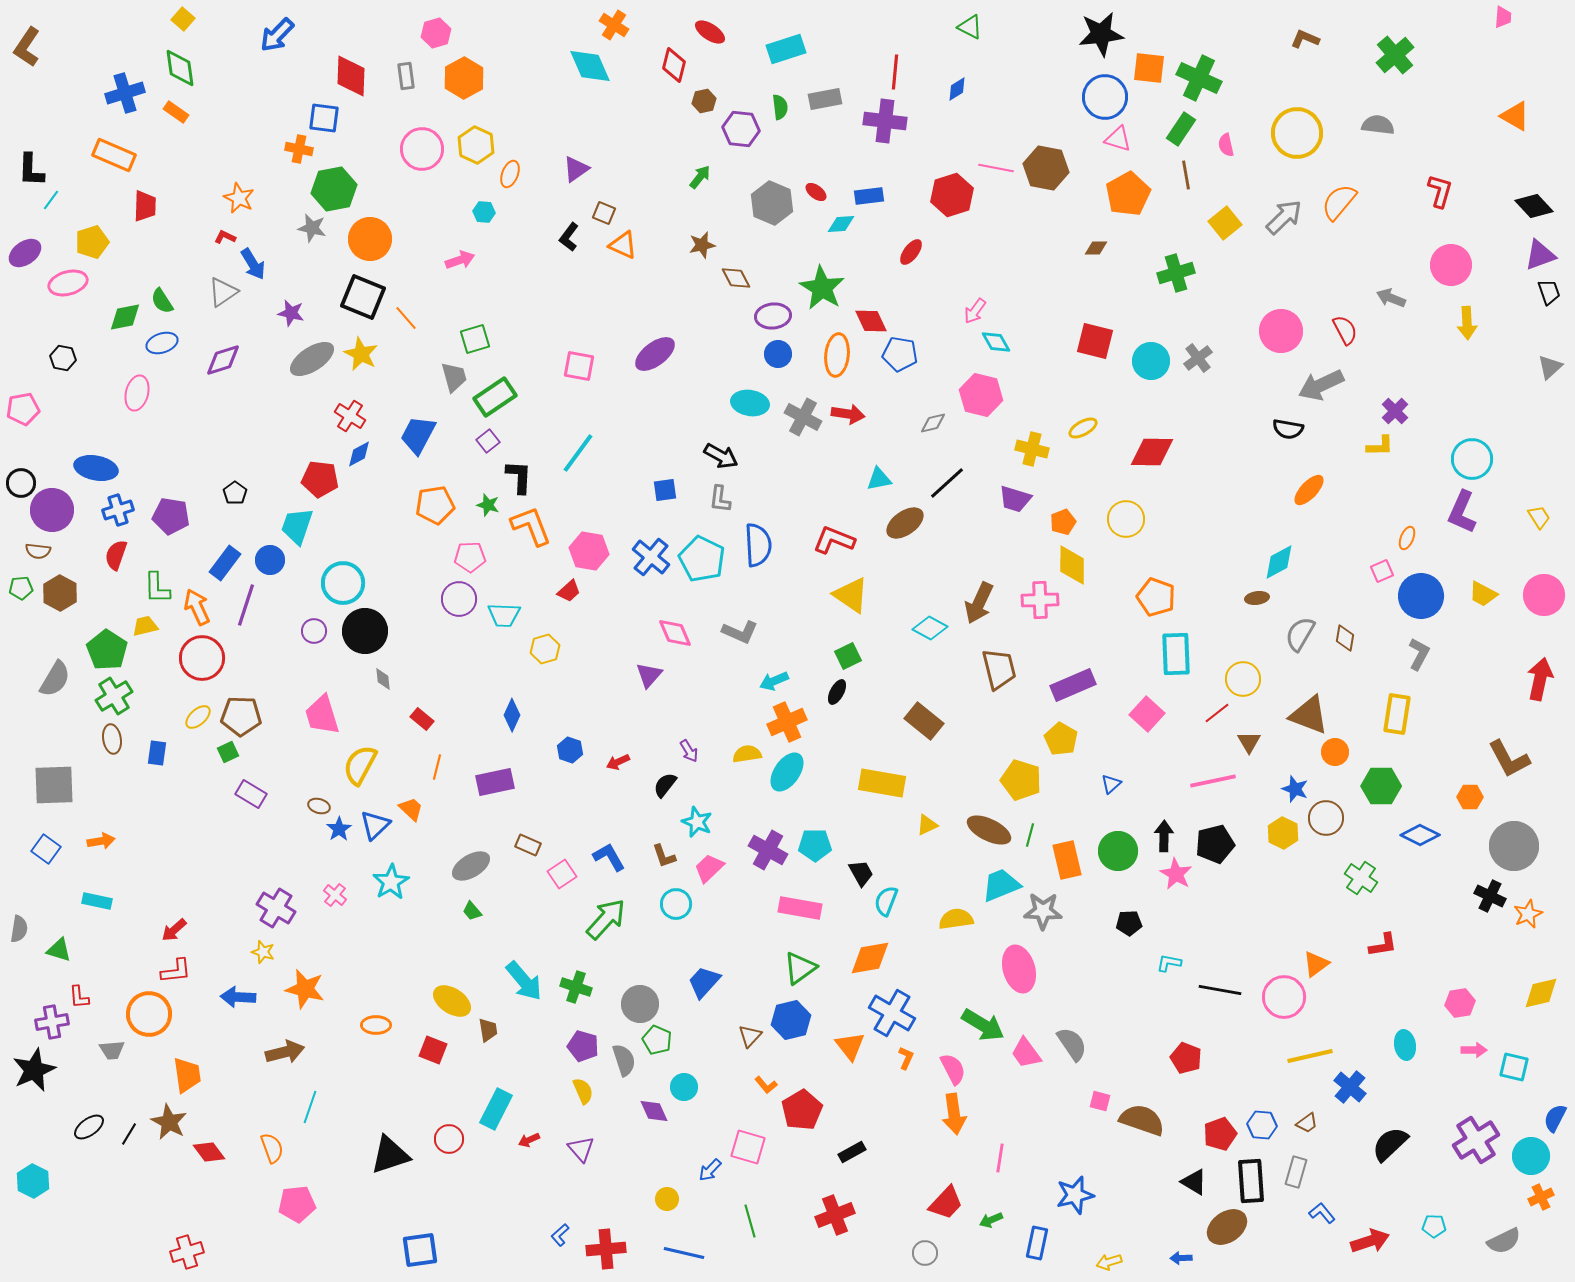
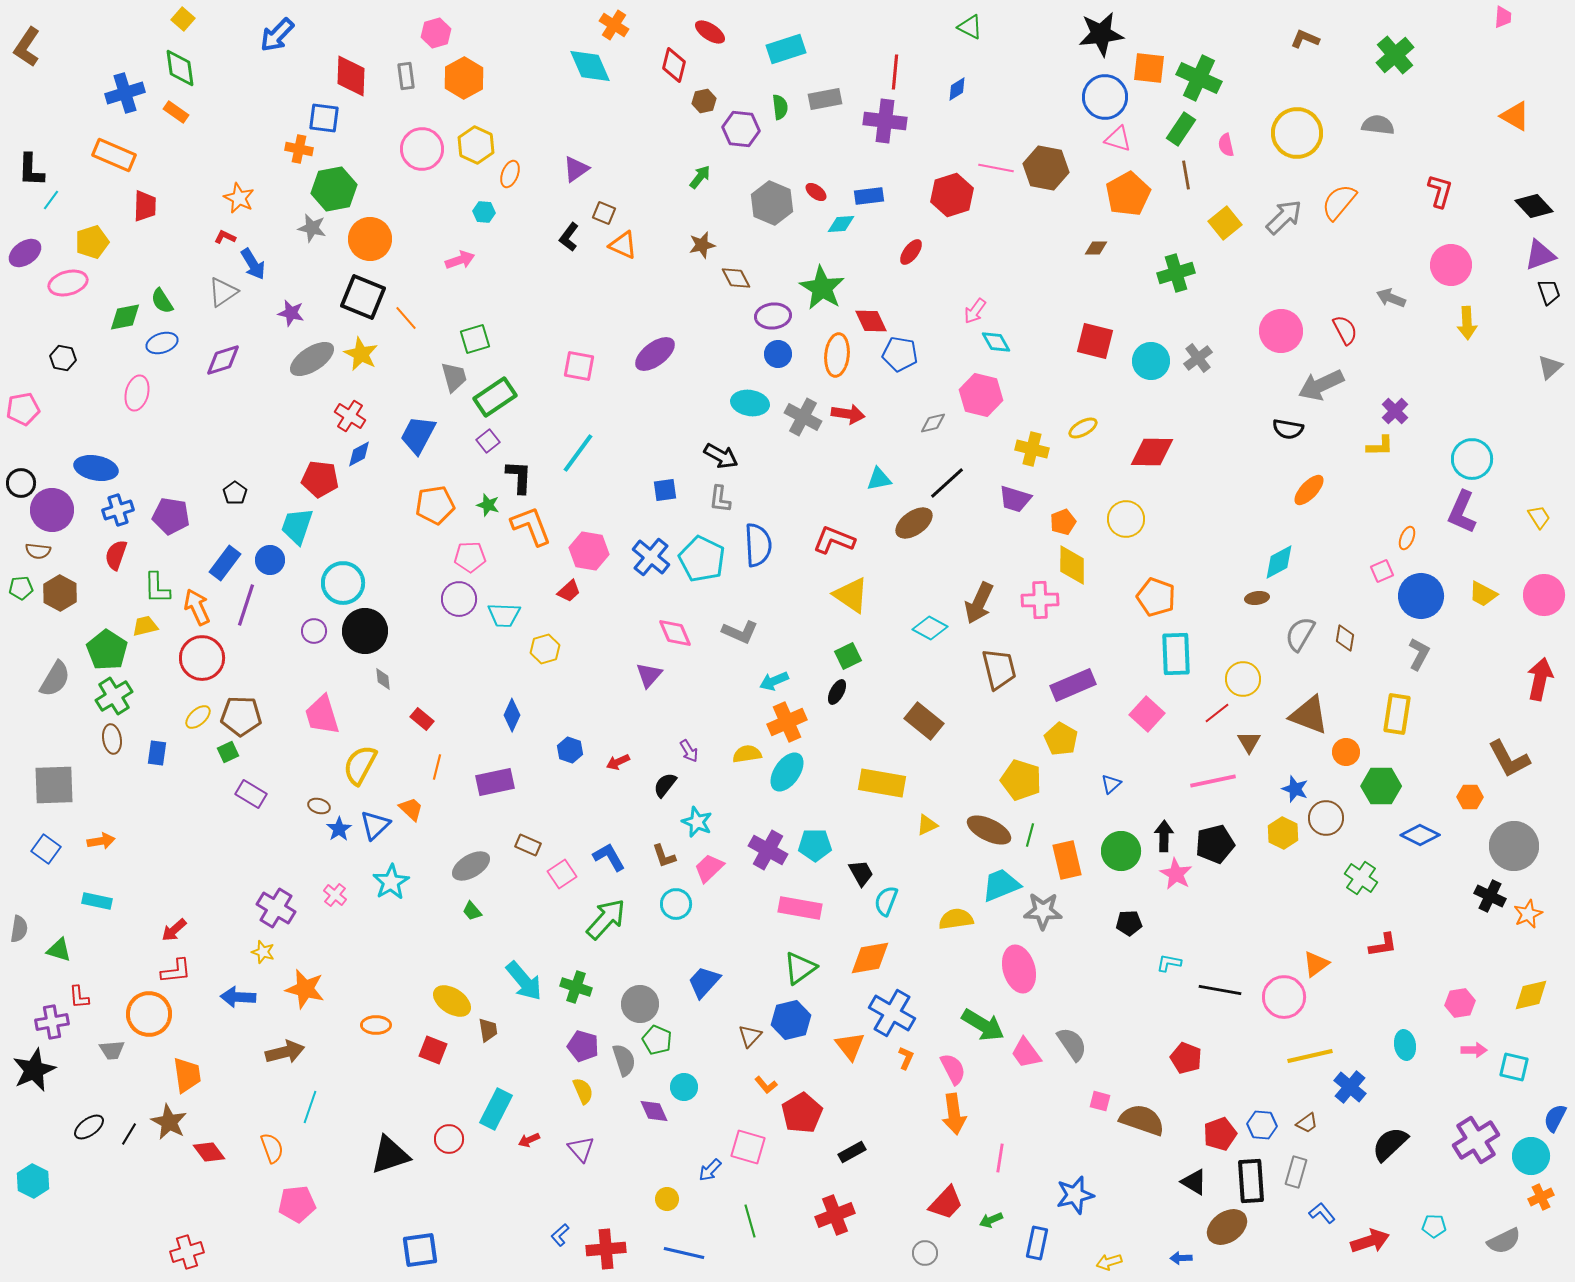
brown ellipse at (905, 523): moved 9 px right
orange circle at (1335, 752): moved 11 px right
green circle at (1118, 851): moved 3 px right
yellow diamond at (1541, 993): moved 10 px left, 2 px down
red pentagon at (802, 1110): moved 3 px down
